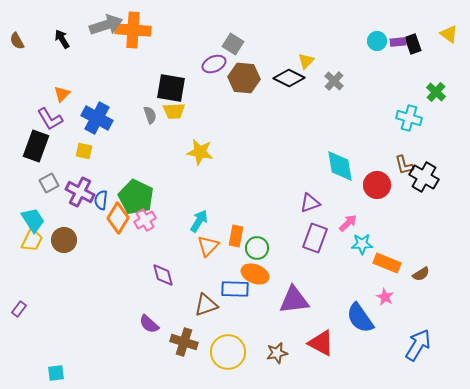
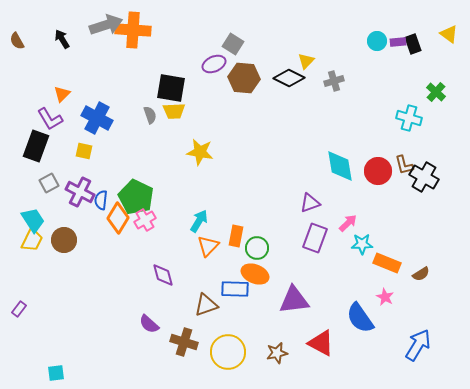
gray cross at (334, 81): rotated 30 degrees clockwise
red circle at (377, 185): moved 1 px right, 14 px up
